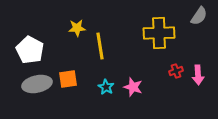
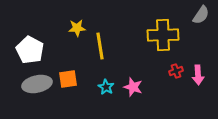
gray semicircle: moved 2 px right, 1 px up
yellow cross: moved 4 px right, 2 px down
